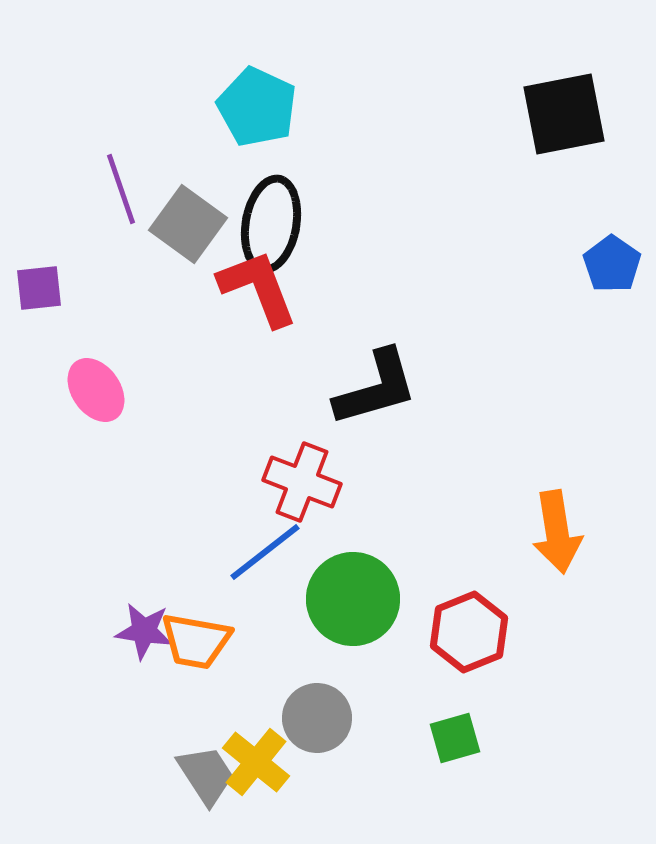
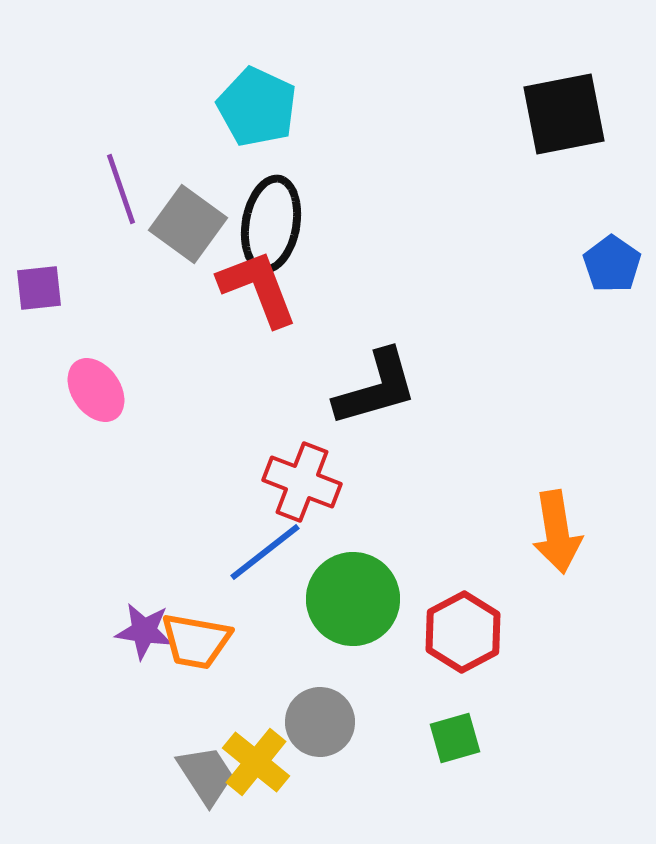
red hexagon: moved 6 px left; rotated 6 degrees counterclockwise
gray circle: moved 3 px right, 4 px down
